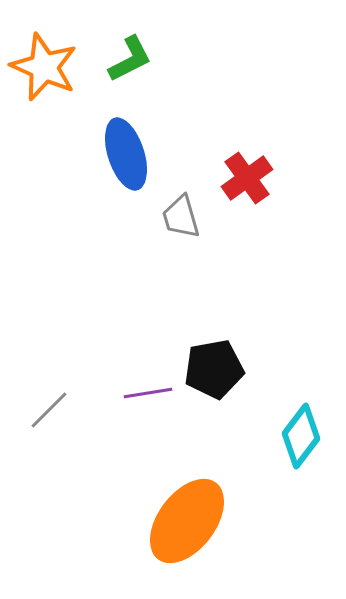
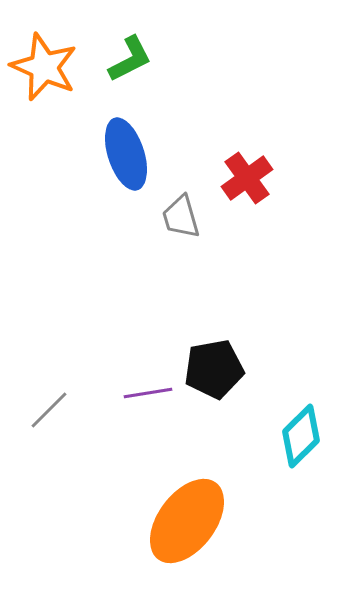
cyan diamond: rotated 8 degrees clockwise
